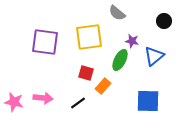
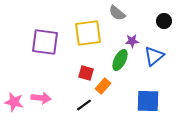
yellow square: moved 1 px left, 4 px up
purple star: rotated 16 degrees counterclockwise
pink arrow: moved 2 px left
black line: moved 6 px right, 2 px down
